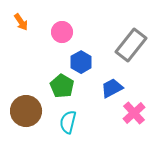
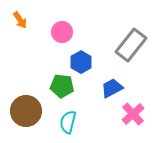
orange arrow: moved 1 px left, 2 px up
green pentagon: rotated 25 degrees counterclockwise
pink cross: moved 1 px left, 1 px down
